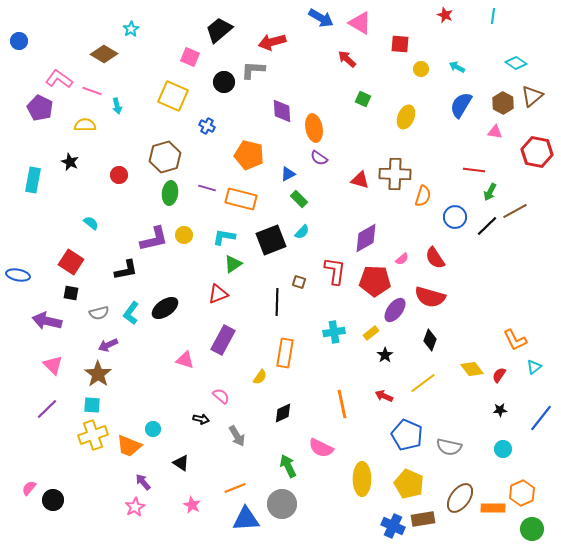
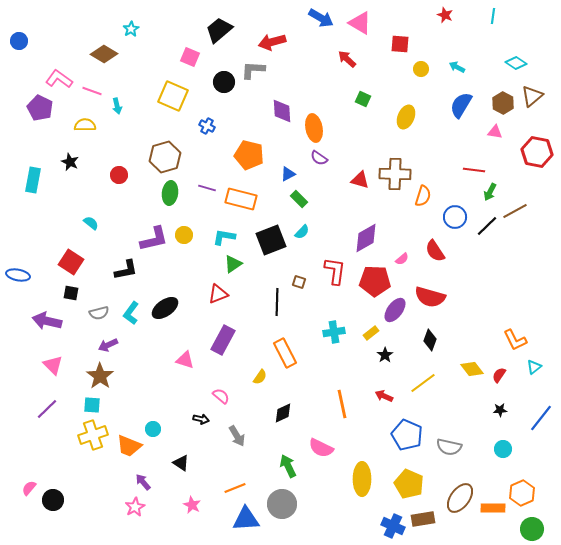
red semicircle at (435, 258): moved 7 px up
orange rectangle at (285, 353): rotated 36 degrees counterclockwise
brown star at (98, 374): moved 2 px right, 2 px down
